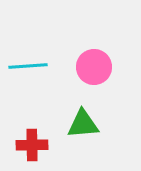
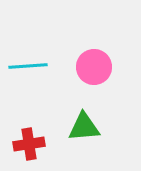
green triangle: moved 1 px right, 3 px down
red cross: moved 3 px left, 1 px up; rotated 8 degrees counterclockwise
